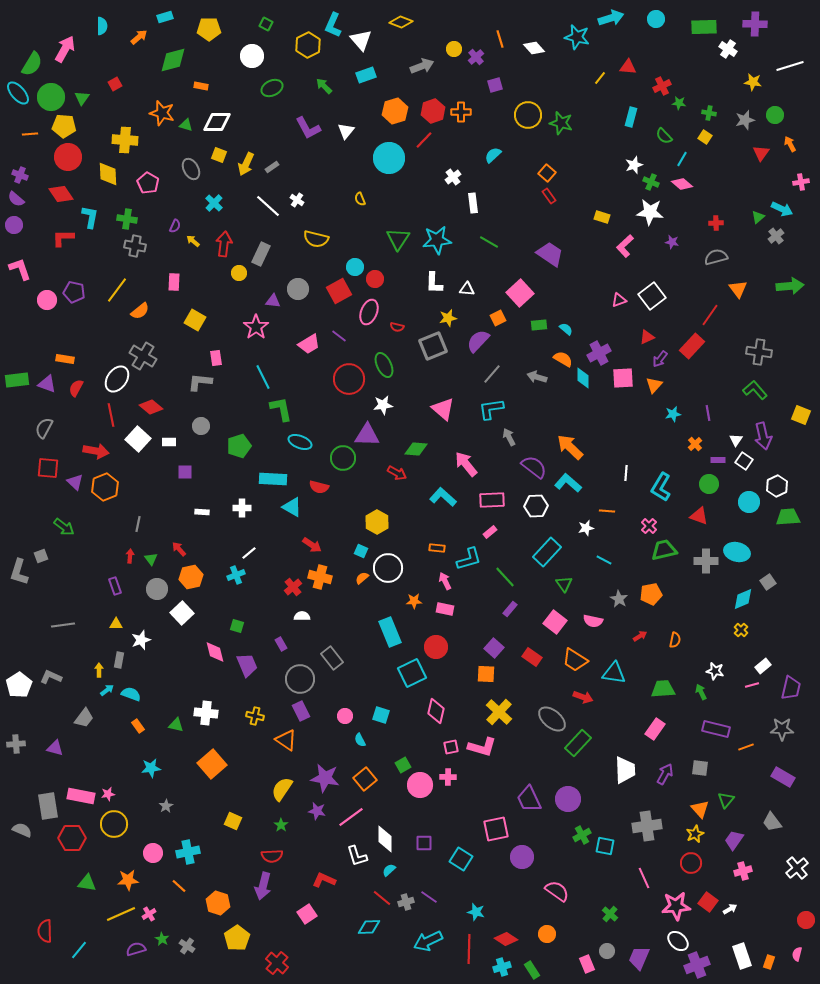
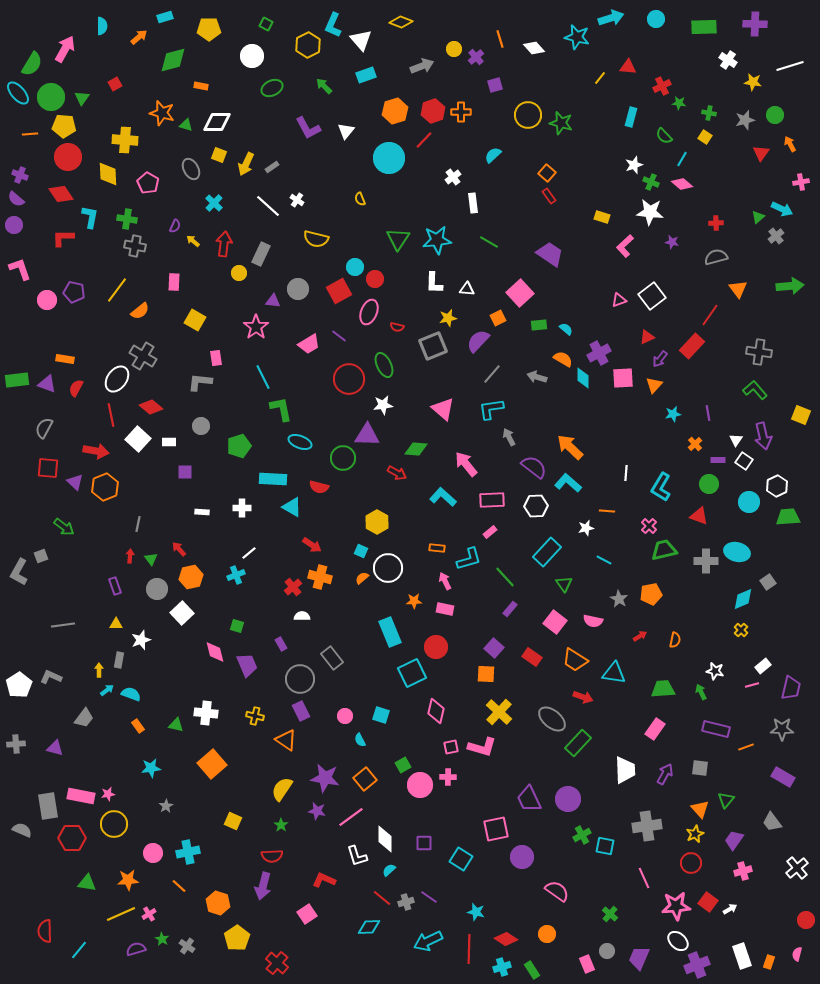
white cross at (728, 49): moved 11 px down
gray L-shape at (19, 572): rotated 12 degrees clockwise
